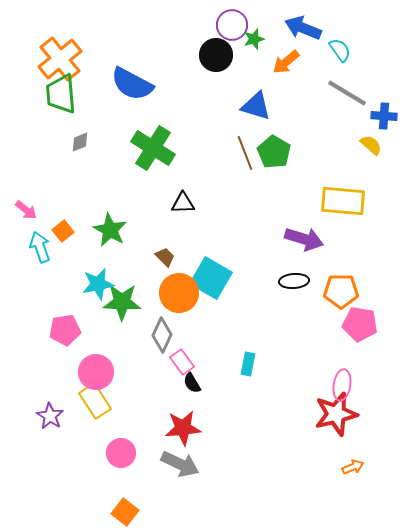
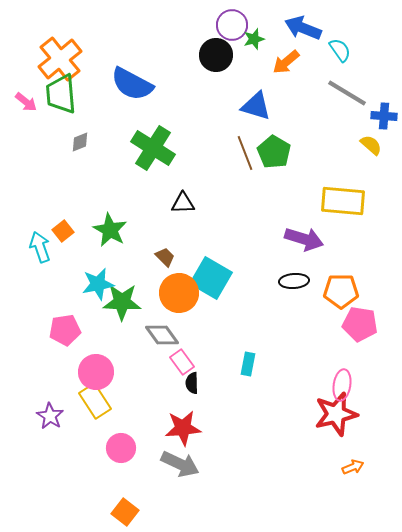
pink arrow at (26, 210): moved 108 px up
gray diamond at (162, 335): rotated 60 degrees counterclockwise
black semicircle at (192, 383): rotated 30 degrees clockwise
pink circle at (121, 453): moved 5 px up
